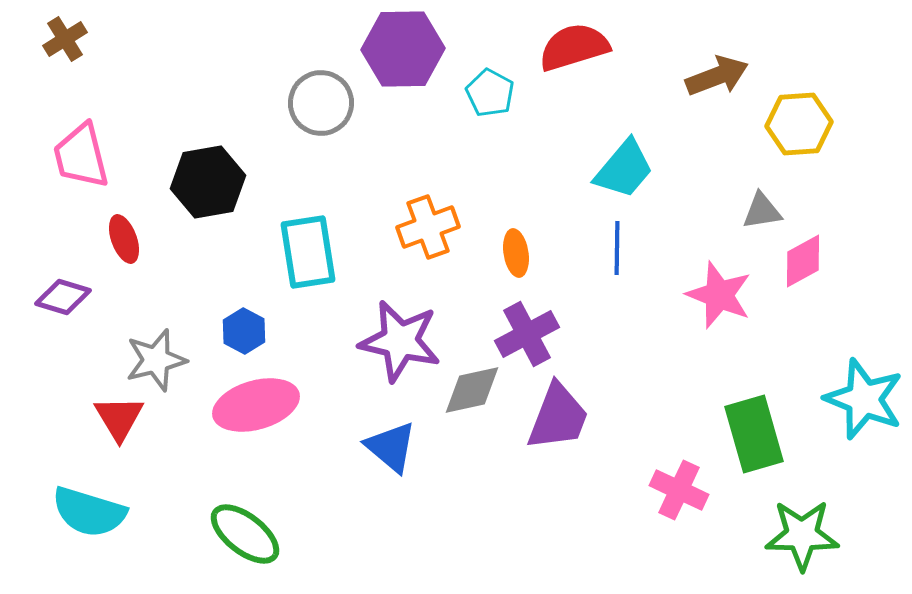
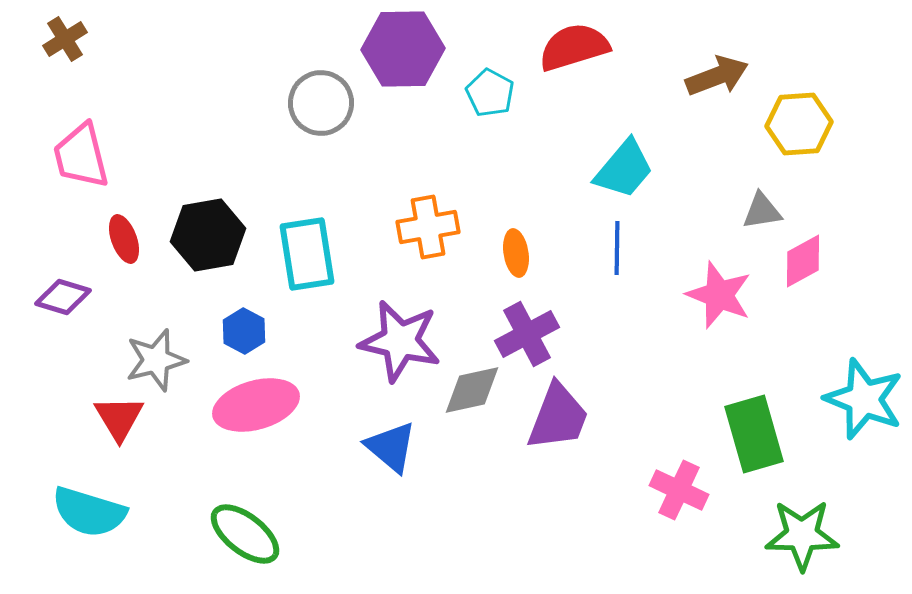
black hexagon: moved 53 px down
orange cross: rotated 10 degrees clockwise
cyan rectangle: moved 1 px left, 2 px down
